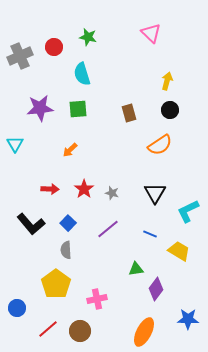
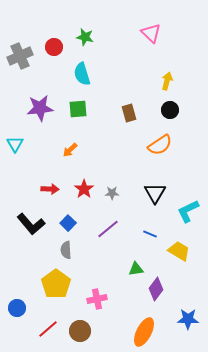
green star: moved 3 px left
gray star: rotated 16 degrees counterclockwise
